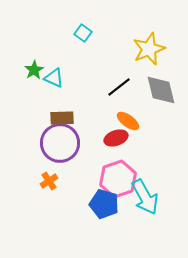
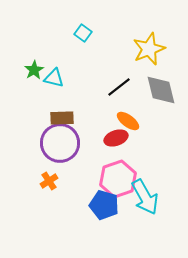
cyan triangle: rotated 10 degrees counterclockwise
blue pentagon: moved 1 px down
